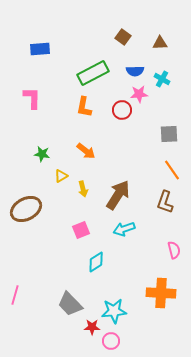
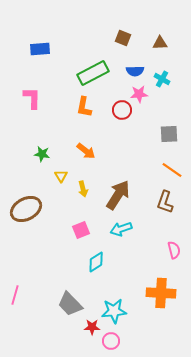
brown square: moved 1 px down; rotated 14 degrees counterclockwise
orange line: rotated 20 degrees counterclockwise
yellow triangle: rotated 32 degrees counterclockwise
cyan arrow: moved 3 px left
